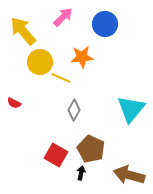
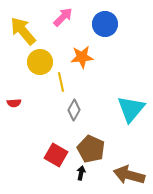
yellow line: moved 4 px down; rotated 54 degrees clockwise
red semicircle: rotated 32 degrees counterclockwise
